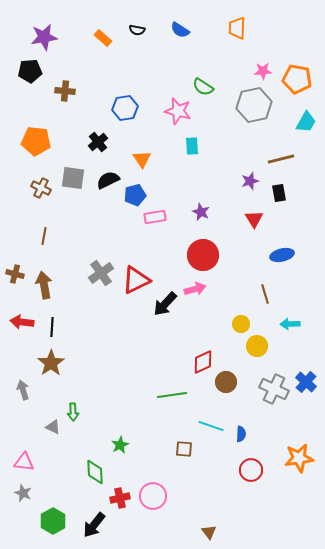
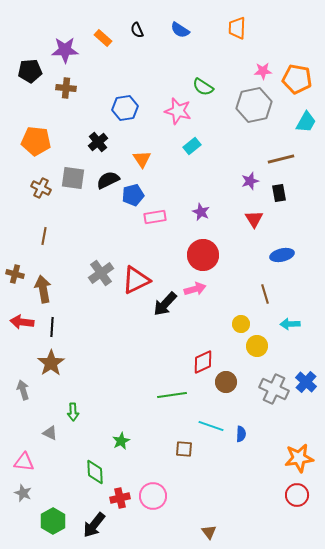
black semicircle at (137, 30): rotated 56 degrees clockwise
purple star at (44, 37): moved 21 px right, 13 px down; rotated 8 degrees clockwise
brown cross at (65, 91): moved 1 px right, 3 px up
cyan rectangle at (192, 146): rotated 54 degrees clockwise
blue pentagon at (135, 195): moved 2 px left
brown arrow at (44, 285): moved 1 px left, 4 px down
gray triangle at (53, 427): moved 3 px left, 6 px down
green star at (120, 445): moved 1 px right, 4 px up
red circle at (251, 470): moved 46 px right, 25 px down
